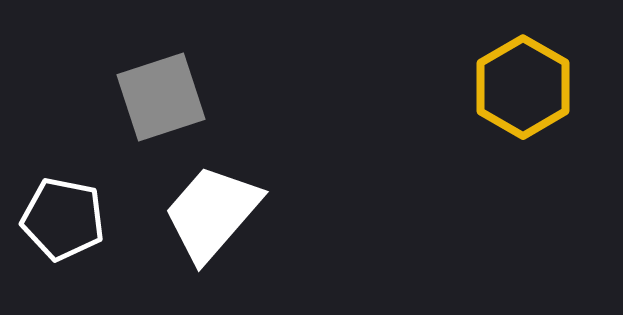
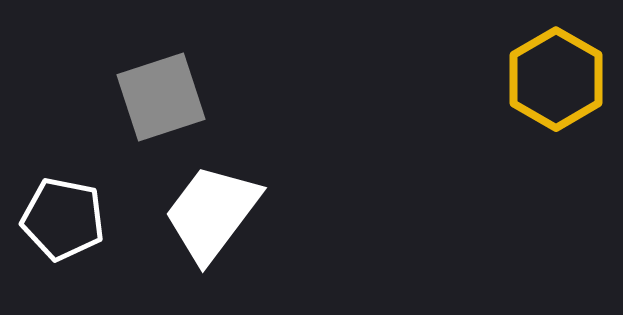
yellow hexagon: moved 33 px right, 8 px up
white trapezoid: rotated 4 degrees counterclockwise
